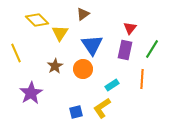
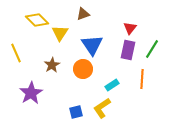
brown triangle: rotated 16 degrees clockwise
purple rectangle: moved 3 px right
brown star: moved 3 px left, 1 px up
